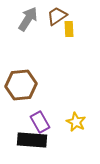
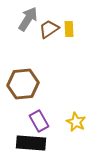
brown trapezoid: moved 8 px left, 13 px down
brown hexagon: moved 2 px right, 1 px up
purple rectangle: moved 1 px left, 1 px up
black rectangle: moved 1 px left, 3 px down
